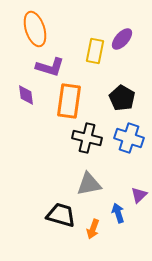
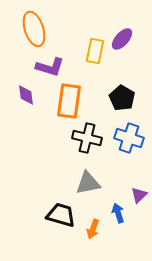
orange ellipse: moved 1 px left
gray triangle: moved 1 px left, 1 px up
